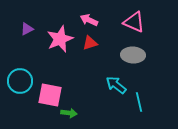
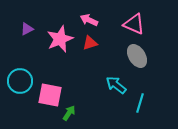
pink triangle: moved 2 px down
gray ellipse: moved 4 px right, 1 px down; rotated 55 degrees clockwise
cyan line: moved 1 px right, 1 px down; rotated 30 degrees clockwise
green arrow: rotated 63 degrees counterclockwise
